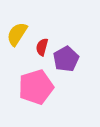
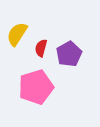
red semicircle: moved 1 px left, 1 px down
purple pentagon: moved 3 px right, 5 px up
